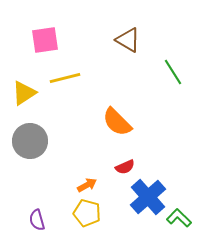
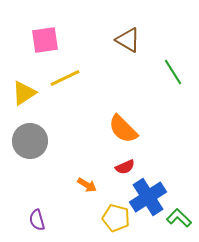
yellow line: rotated 12 degrees counterclockwise
orange semicircle: moved 6 px right, 7 px down
orange arrow: rotated 60 degrees clockwise
blue cross: rotated 9 degrees clockwise
yellow pentagon: moved 29 px right, 5 px down
